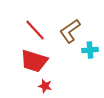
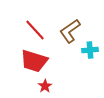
red star: rotated 24 degrees clockwise
